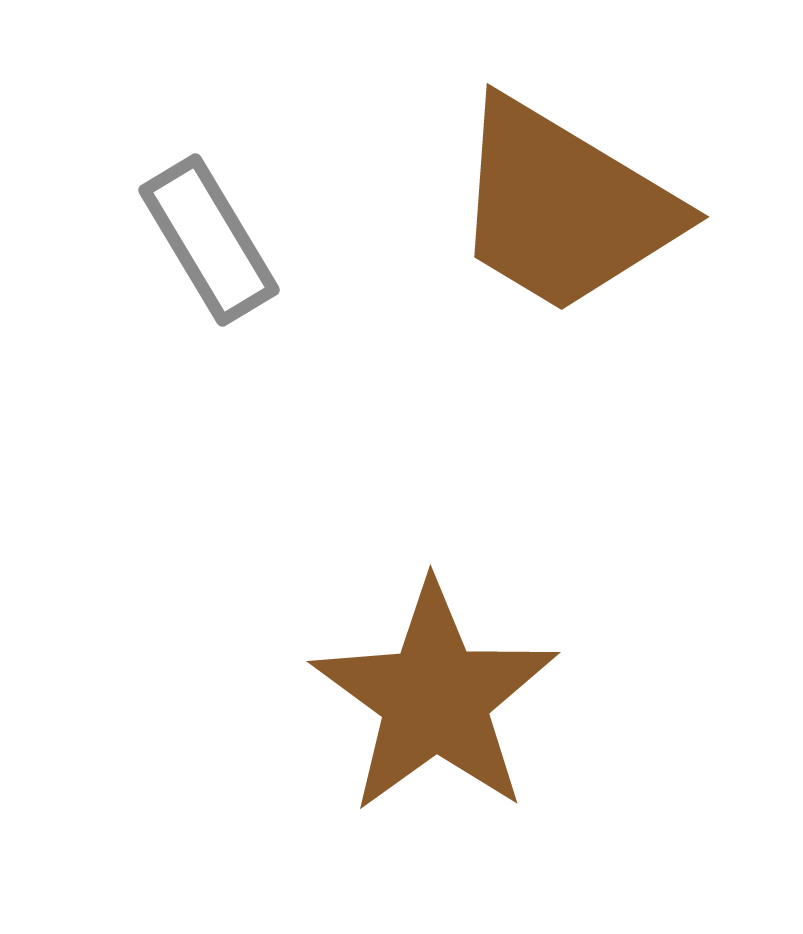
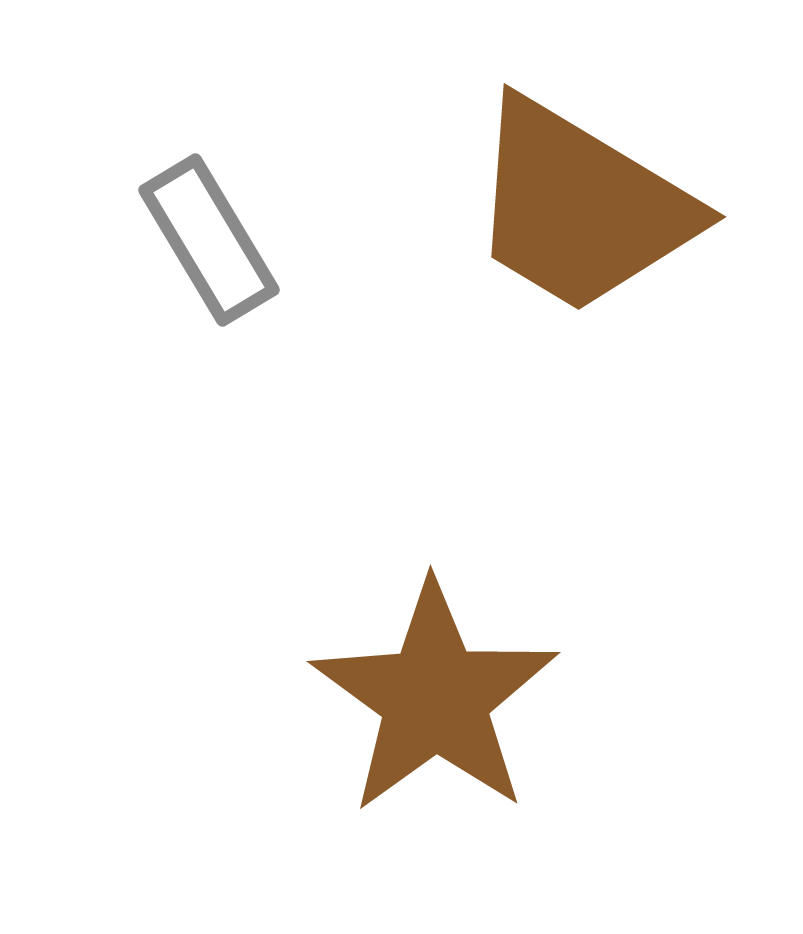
brown trapezoid: moved 17 px right
